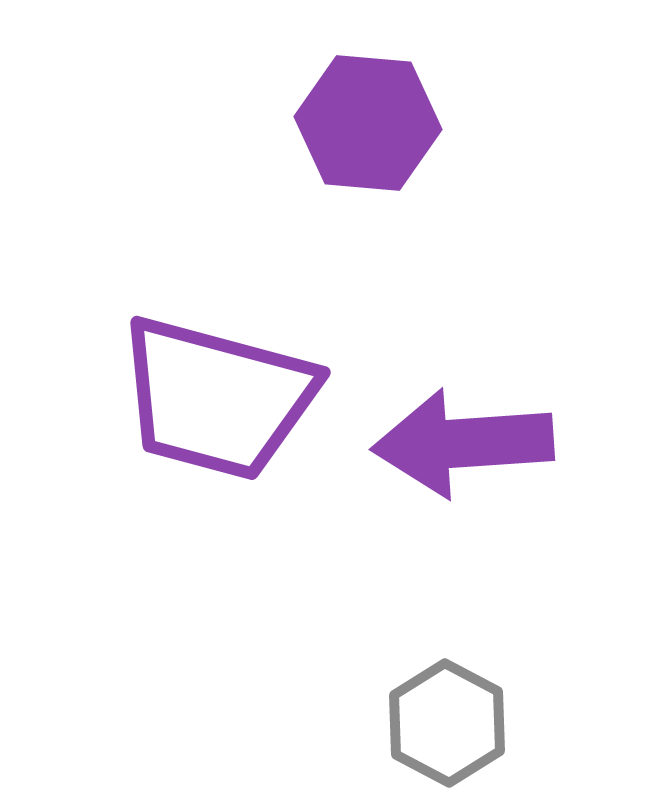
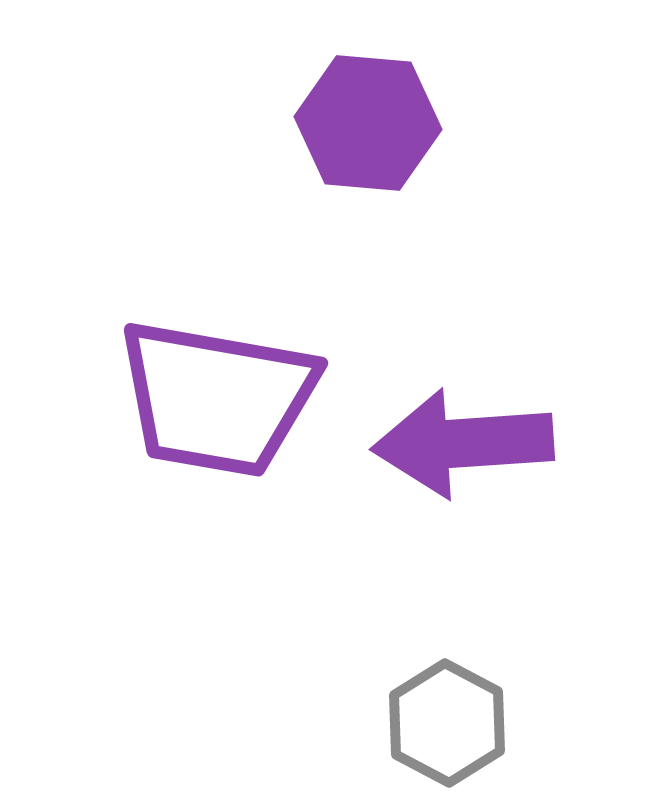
purple trapezoid: rotated 5 degrees counterclockwise
